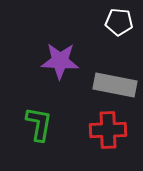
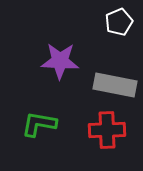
white pentagon: rotated 28 degrees counterclockwise
green L-shape: rotated 90 degrees counterclockwise
red cross: moved 1 px left
